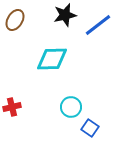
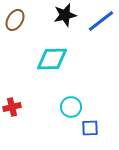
blue line: moved 3 px right, 4 px up
blue square: rotated 36 degrees counterclockwise
